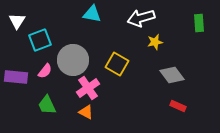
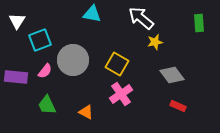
white arrow: rotated 56 degrees clockwise
pink cross: moved 33 px right, 6 px down
